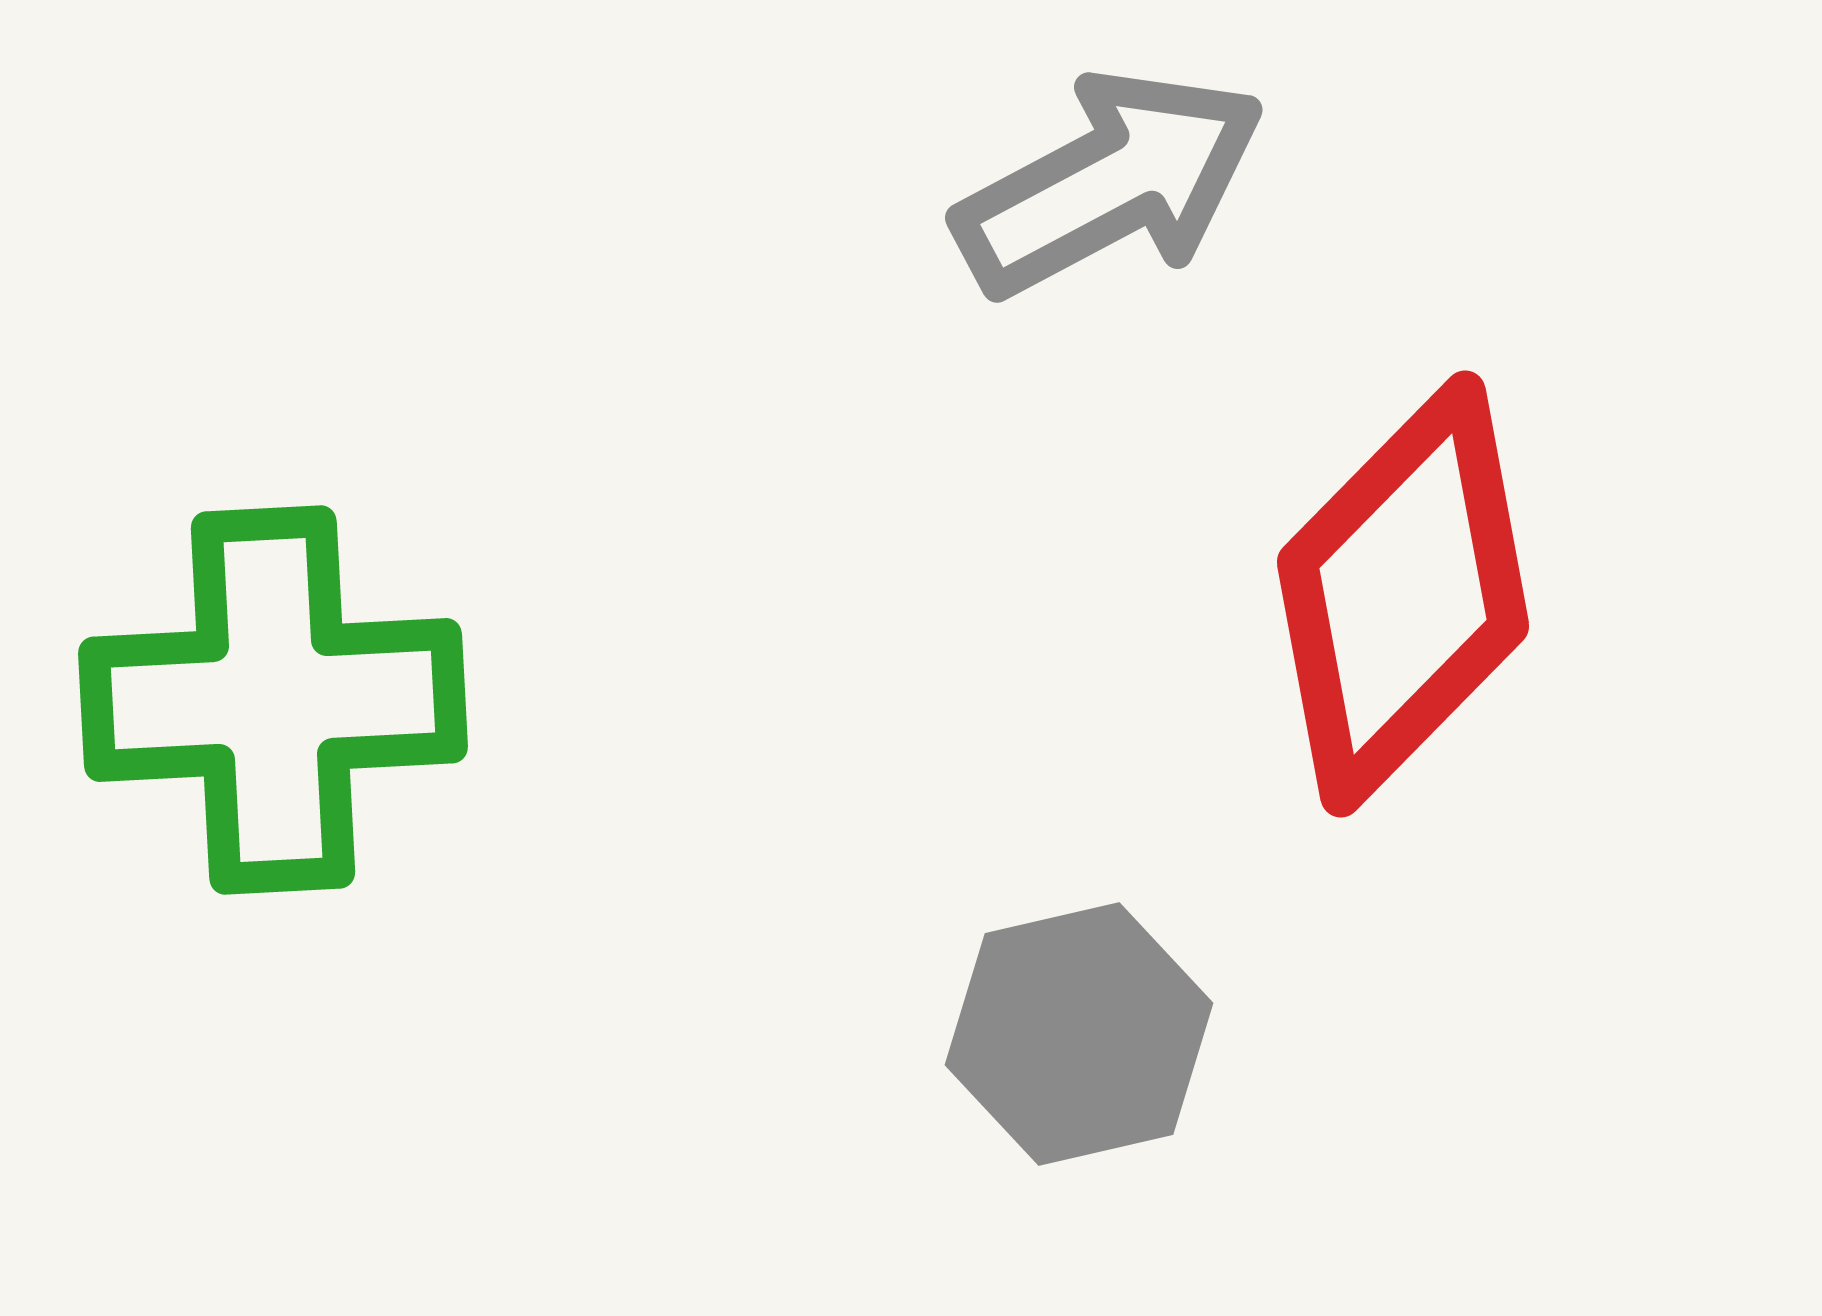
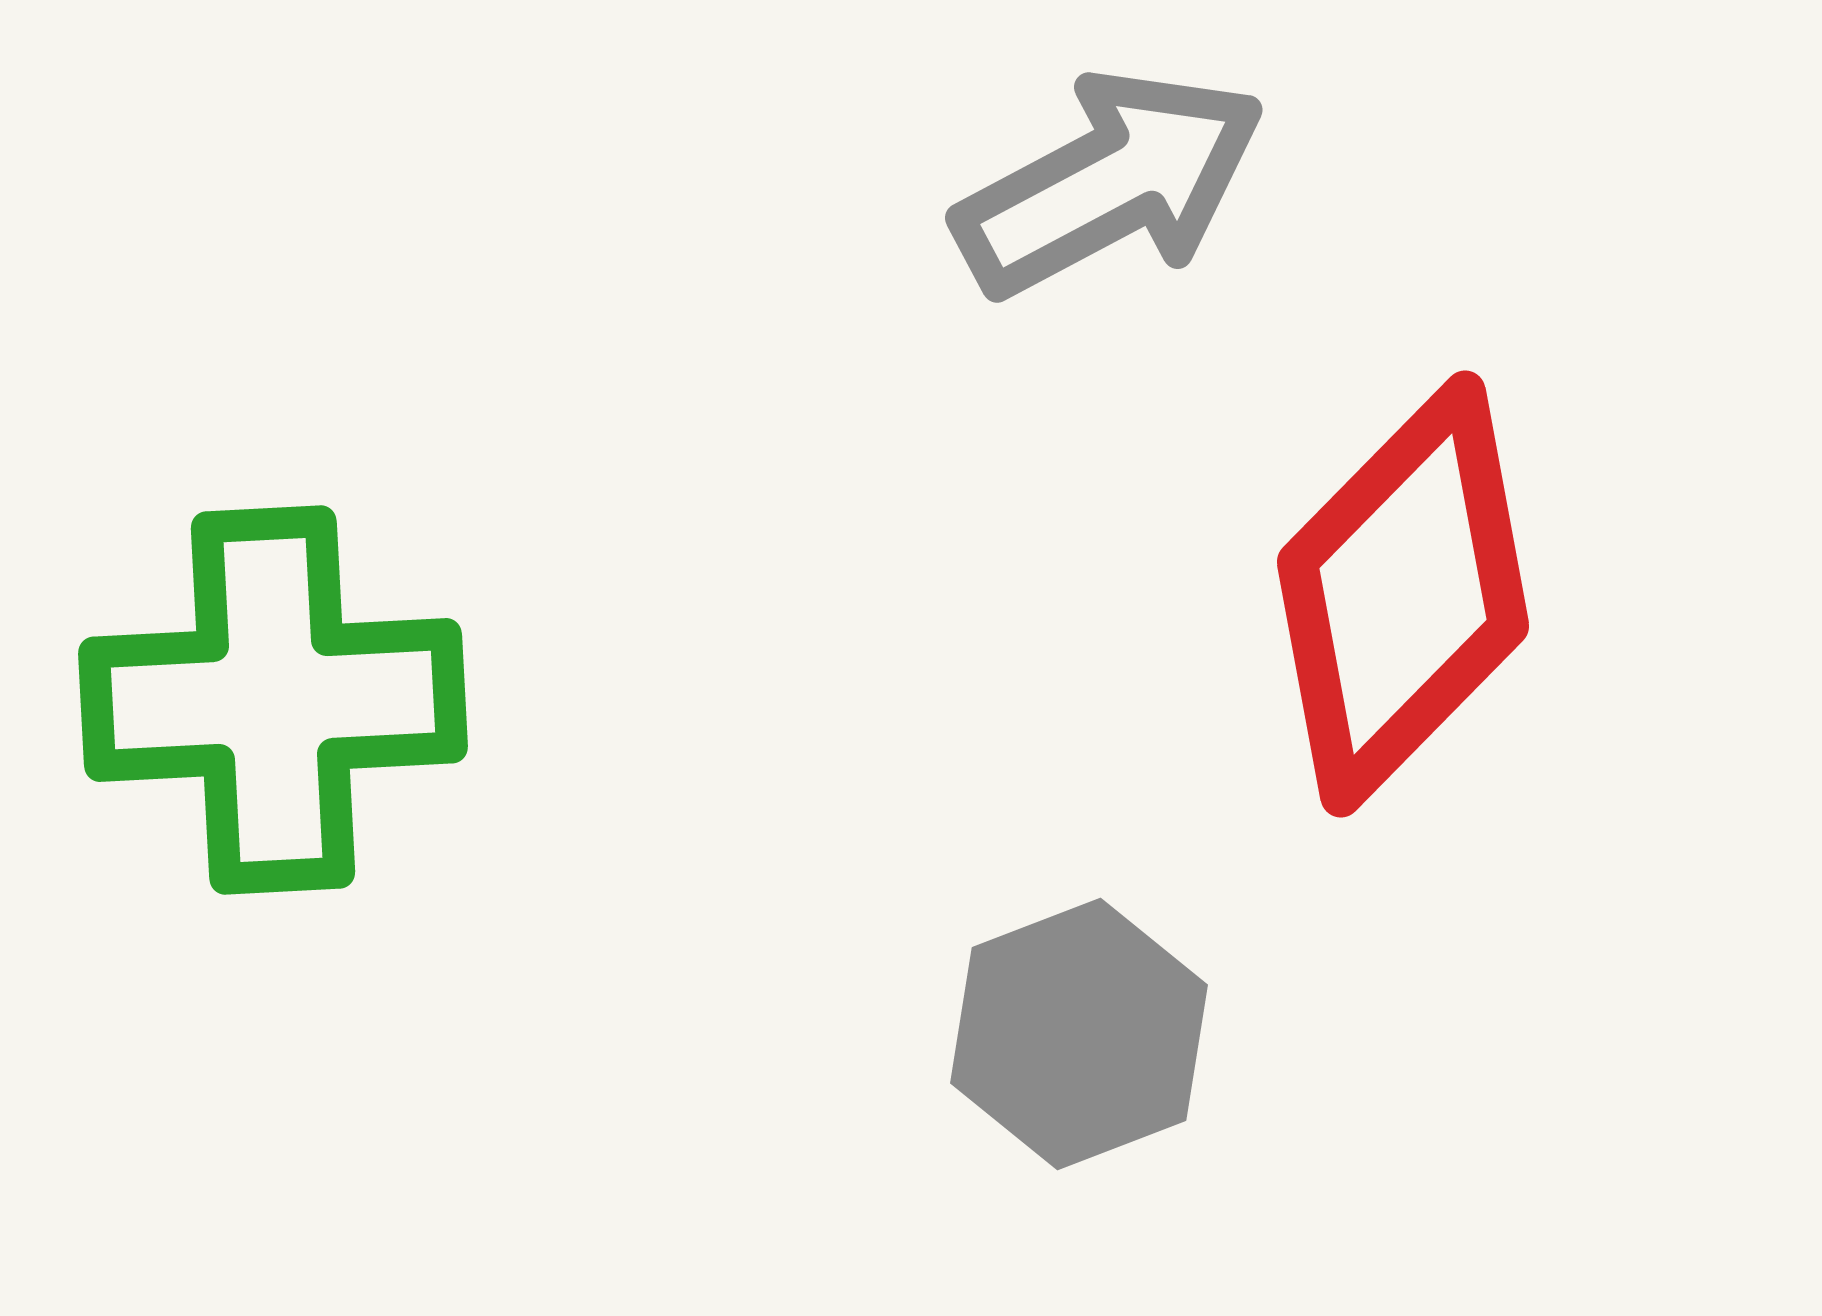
gray hexagon: rotated 8 degrees counterclockwise
